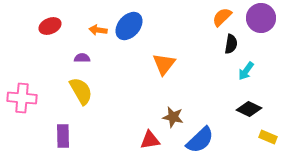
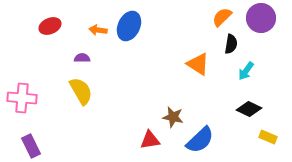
blue ellipse: rotated 16 degrees counterclockwise
orange triangle: moved 34 px right; rotated 35 degrees counterclockwise
purple rectangle: moved 32 px left, 10 px down; rotated 25 degrees counterclockwise
